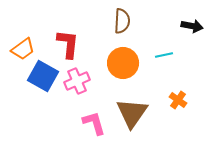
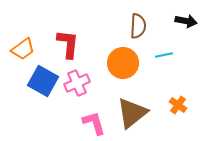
brown semicircle: moved 16 px right, 5 px down
black arrow: moved 6 px left, 5 px up
blue square: moved 5 px down
pink cross: moved 2 px down
orange cross: moved 5 px down
brown triangle: rotated 16 degrees clockwise
